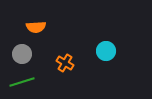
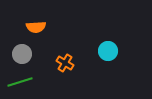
cyan circle: moved 2 px right
green line: moved 2 px left
